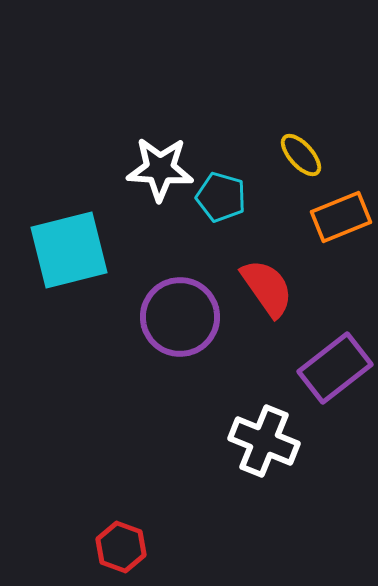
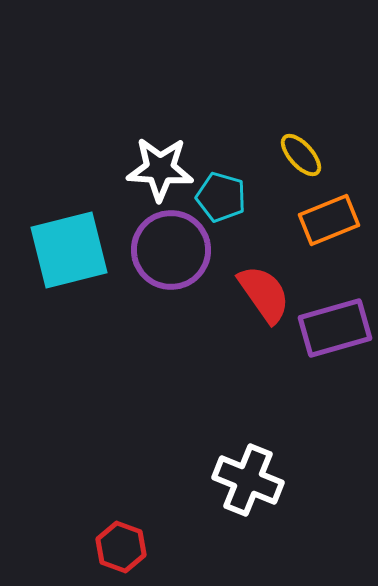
orange rectangle: moved 12 px left, 3 px down
red semicircle: moved 3 px left, 6 px down
purple circle: moved 9 px left, 67 px up
purple rectangle: moved 40 px up; rotated 22 degrees clockwise
white cross: moved 16 px left, 39 px down
